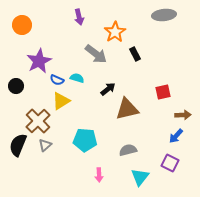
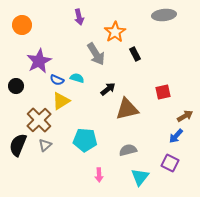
gray arrow: rotated 20 degrees clockwise
brown arrow: moved 2 px right, 1 px down; rotated 28 degrees counterclockwise
brown cross: moved 1 px right, 1 px up
